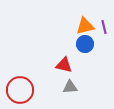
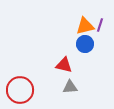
purple line: moved 4 px left, 2 px up; rotated 32 degrees clockwise
